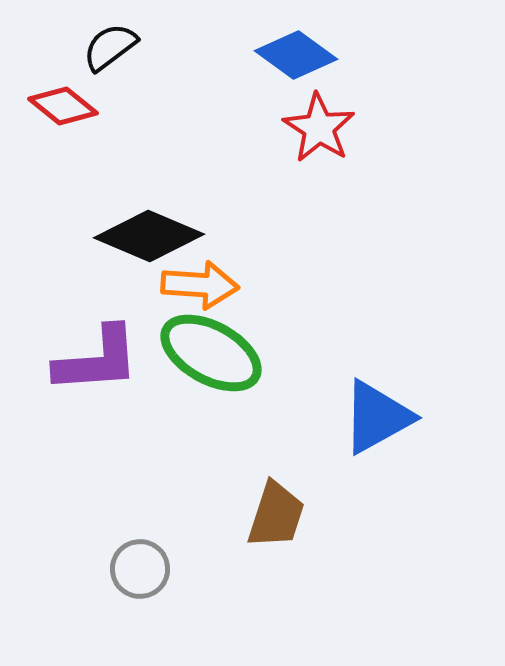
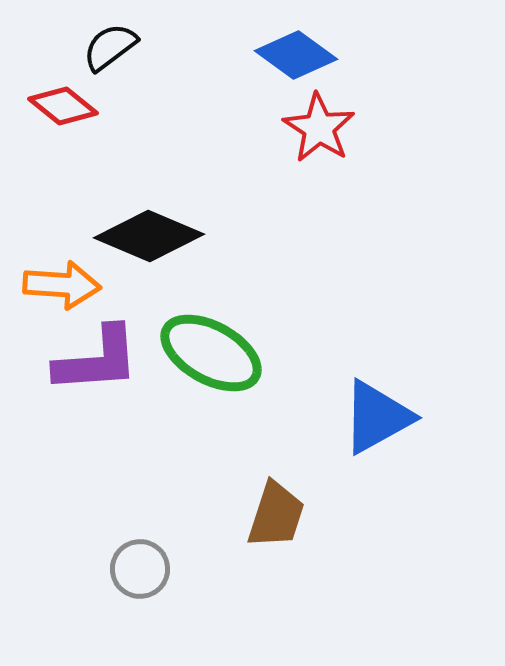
orange arrow: moved 138 px left
